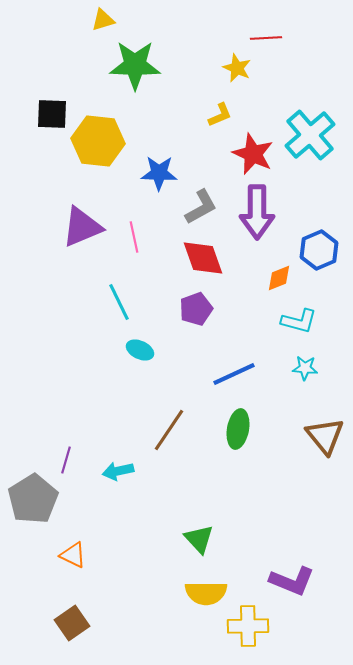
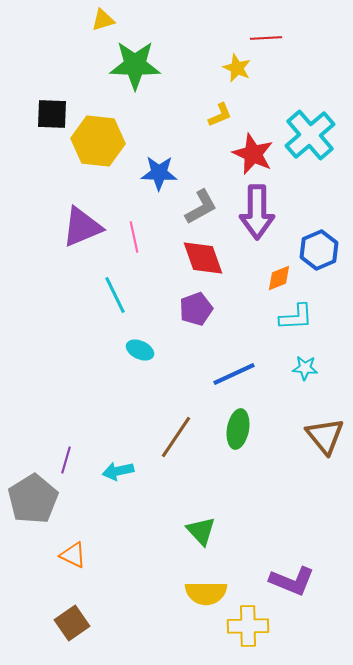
cyan line: moved 4 px left, 7 px up
cyan L-shape: moved 3 px left, 4 px up; rotated 18 degrees counterclockwise
brown line: moved 7 px right, 7 px down
green triangle: moved 2 px right, 8 px up
